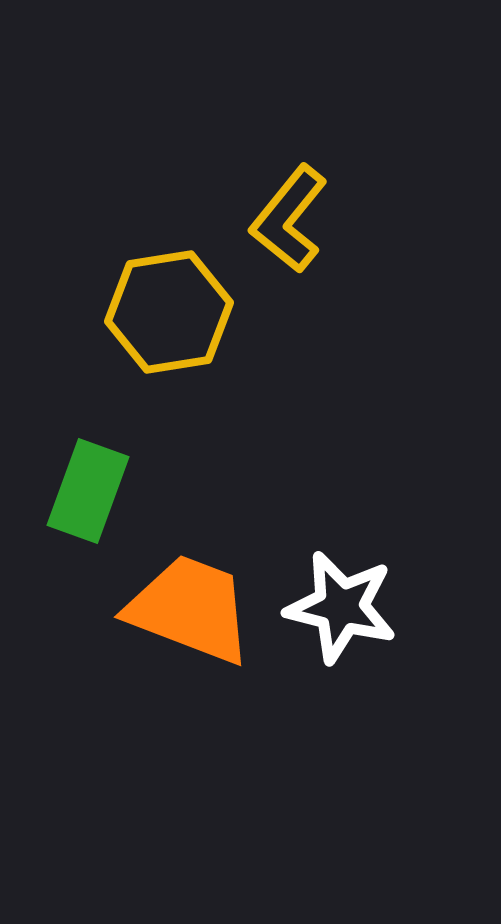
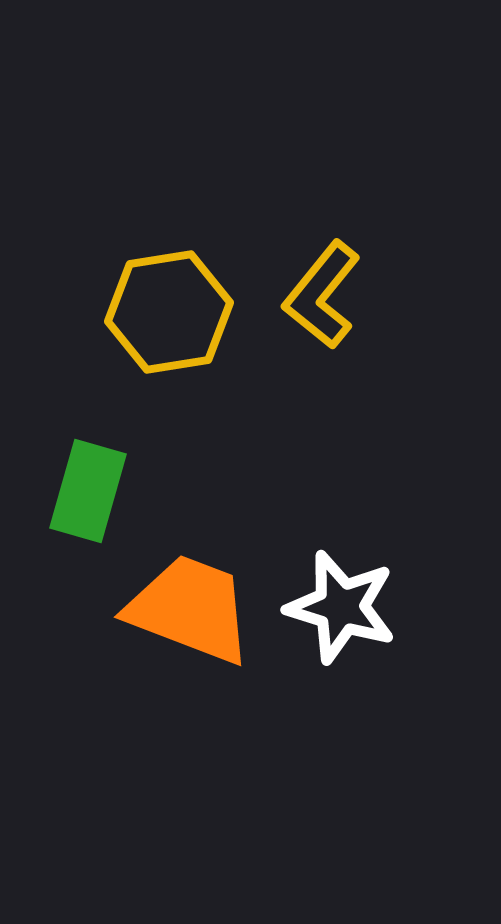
yellow L-shape: moved 33 px right, 76 px down
green rectangle: rotated 4 degrees counterclockwise
white star: rotated 3 degrees clockwise
